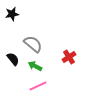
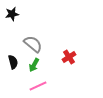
black semicircle: moved 3 px down; rotated 24 degrees clockwise
green arrow: moved 1 px left, 1 px up; rotated 88 degrees counterclockwise
